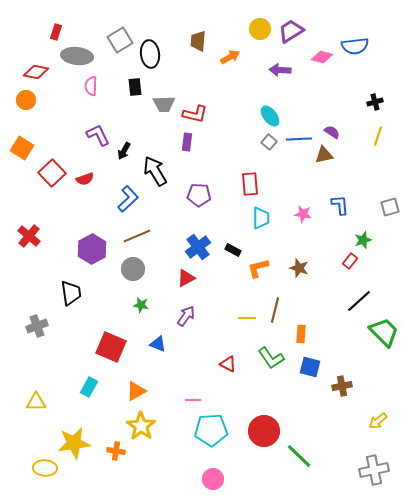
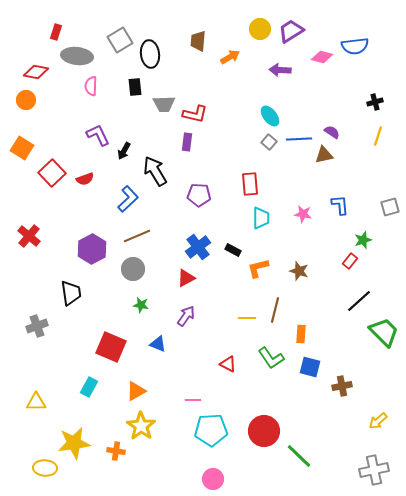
brown star at (299, 268): moved 3 px down
